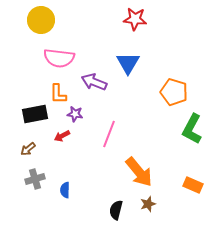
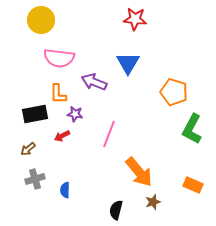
brown star: moved 5 px right, 2 px up
